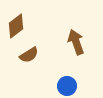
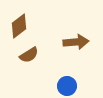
brown diamond: moved 3 px right
brown arrow: rotated 105 degrees clockwise
